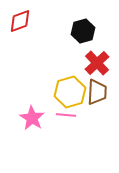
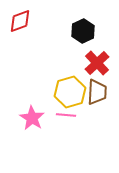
black hexagon: rotated 10 degrees counterclockwise
